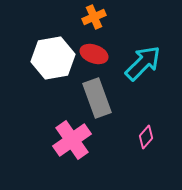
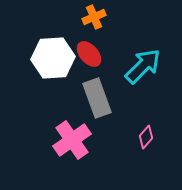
red ellipse: moved 5 px left; rotated 28 degrees clockwise
white hexagon: rotated 6 degrees clockwise
cyan arrow: moved 3 px down
